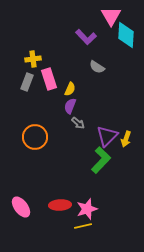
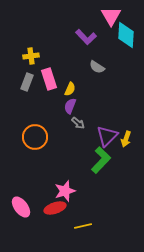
yellow cross: moved 2 px left, 3 px up
red ellipse: moved 5 px left, 3 px down; rotated 15 degrees counterclockwise
pink star: moved 22 px left, 18 px up
